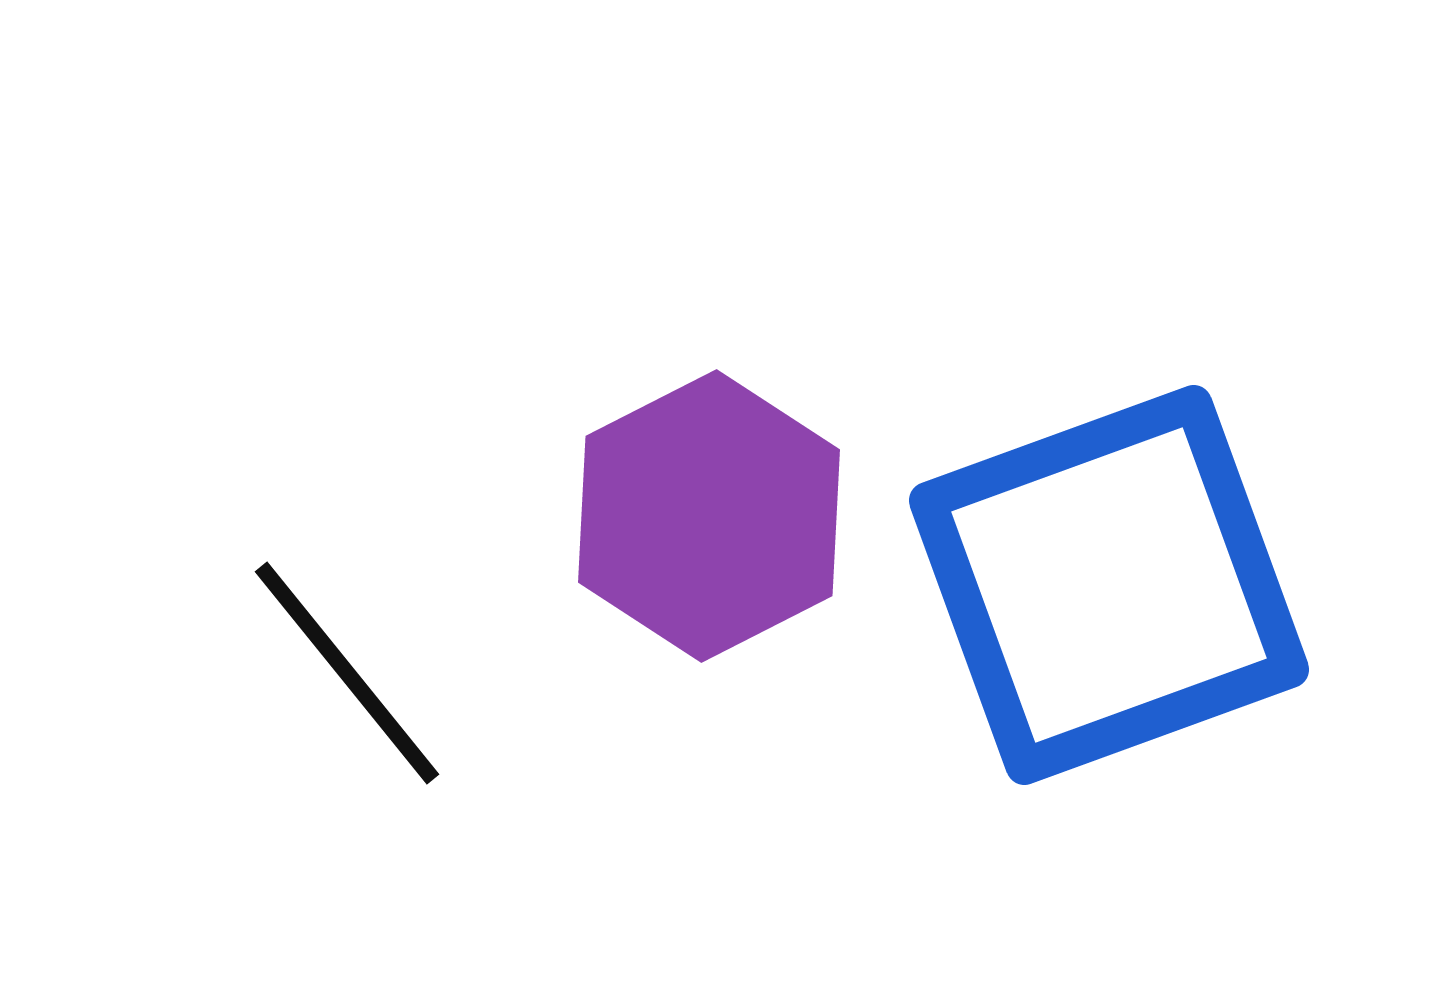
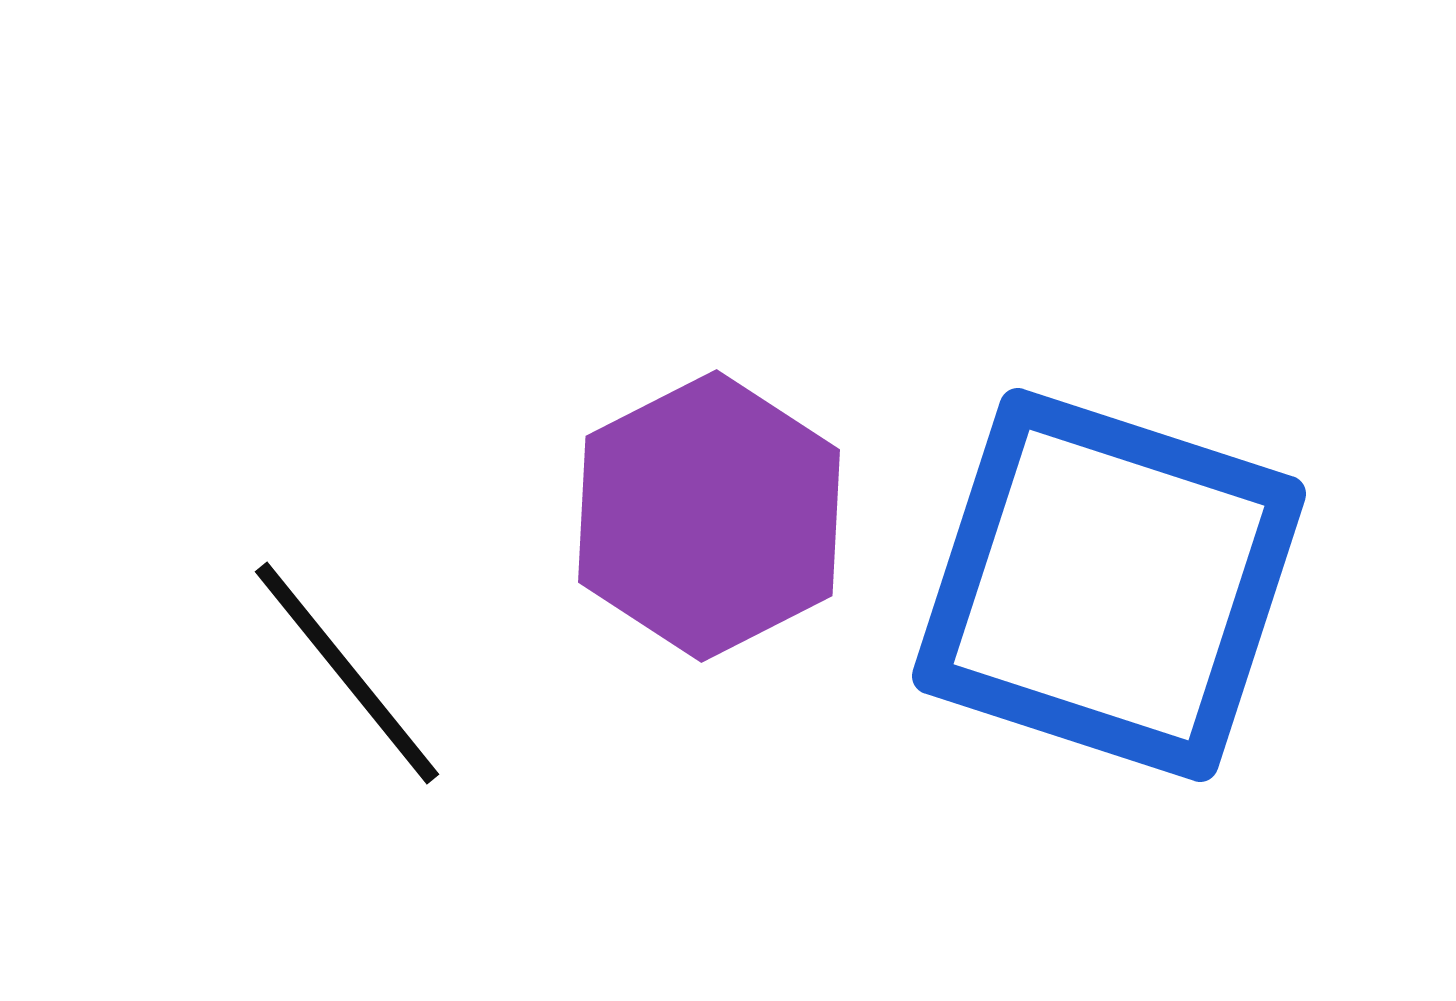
blue square: rotated 38 degrees clockwise
